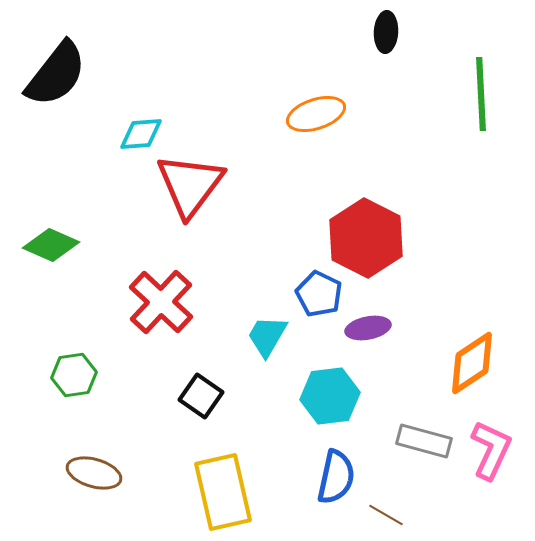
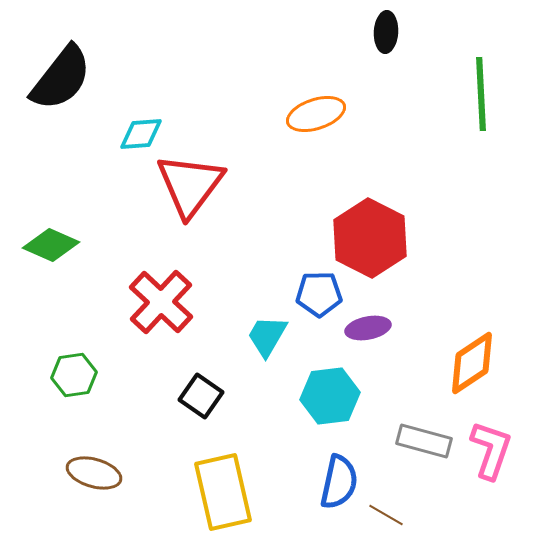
black semicircle: moved 5 px right, 4 px down
red hexagon: moved 4 px right
blue pentagon: rotated 27 degrees counterclockwise
pink L-shape: rotated 6 degrees counterclockwise
blue semicircle: moved 3 px right, 5 px down
